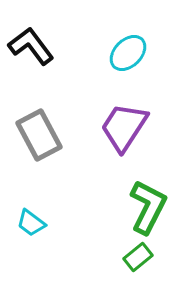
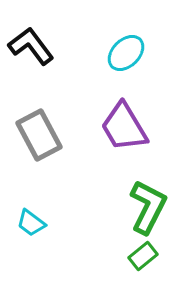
cyan ellipse: moved 2 px left
purple trapezoid: rotated 64 degrees counterclockwise
green rectangle: moved 5 px right, 1 px up
